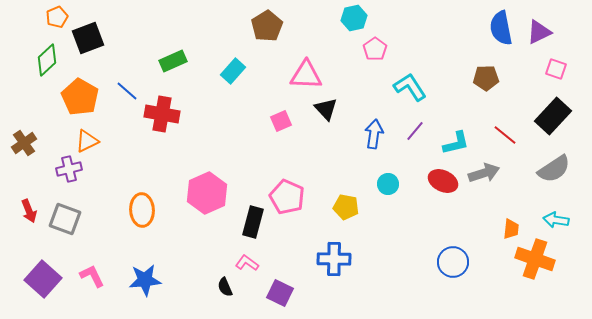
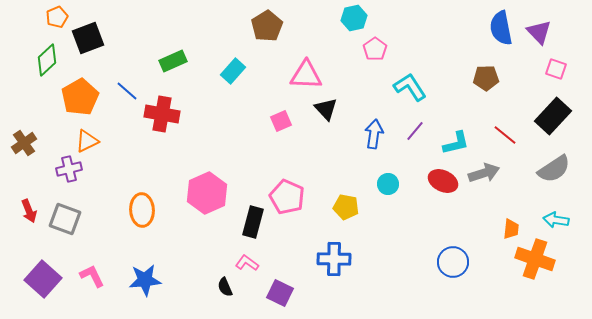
purple triangle at (539, 32): rotated 48 degrees counterclockwise
orange pentagon at (80, 97): rotated 12 degrees clockwise
